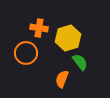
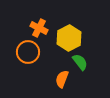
orange cross: rotated 18 degrees clockwise
yellow hexagon: moved 1 px right; rotated 10 degrees counterclockwise
orange circle: moved 2 px right, 1 px up
